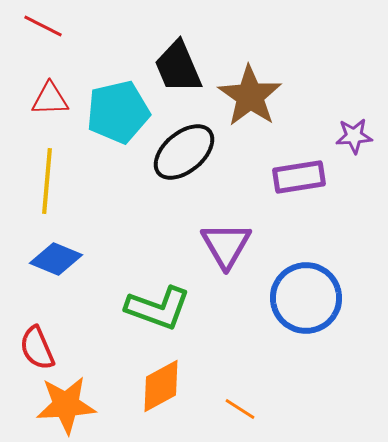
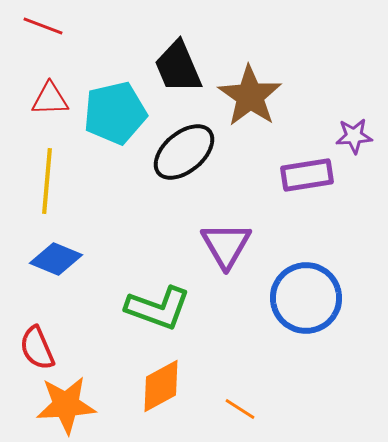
red line: rotated 6 degrees counterclockwise
cyan pentagon: moved 3 px left, 1 px down
purple rectangle: moved 8 px right, 2 px up
